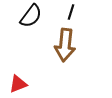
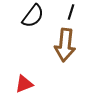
black semicircle: moved 2 px right
red triangle: moved 6 px right
